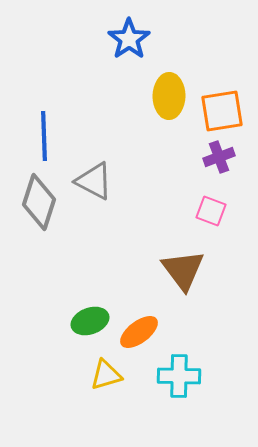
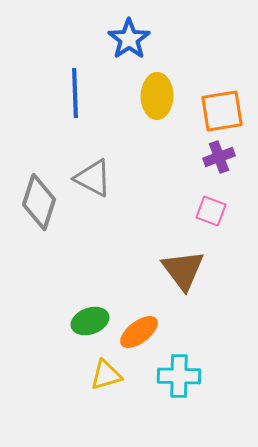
yellow ellipse: moved 12 px left
blue line: moved 31 px right, 43 px up
gray triangle: moved 1 px left, 3 px up
